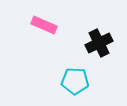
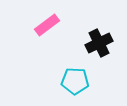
pink rectangle: moved 3 px right; rotated 60 degrees counterclockwise
